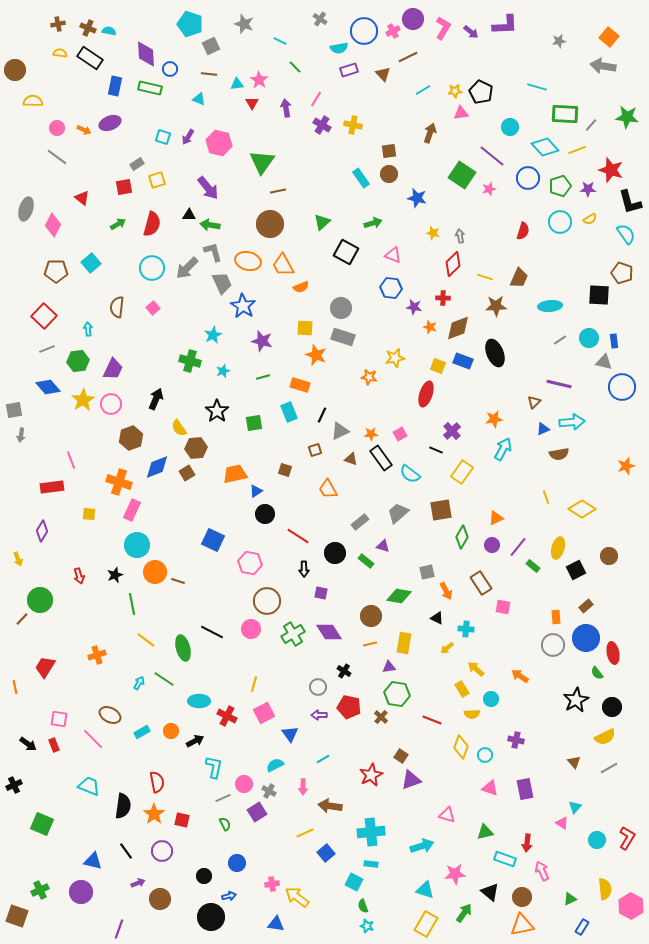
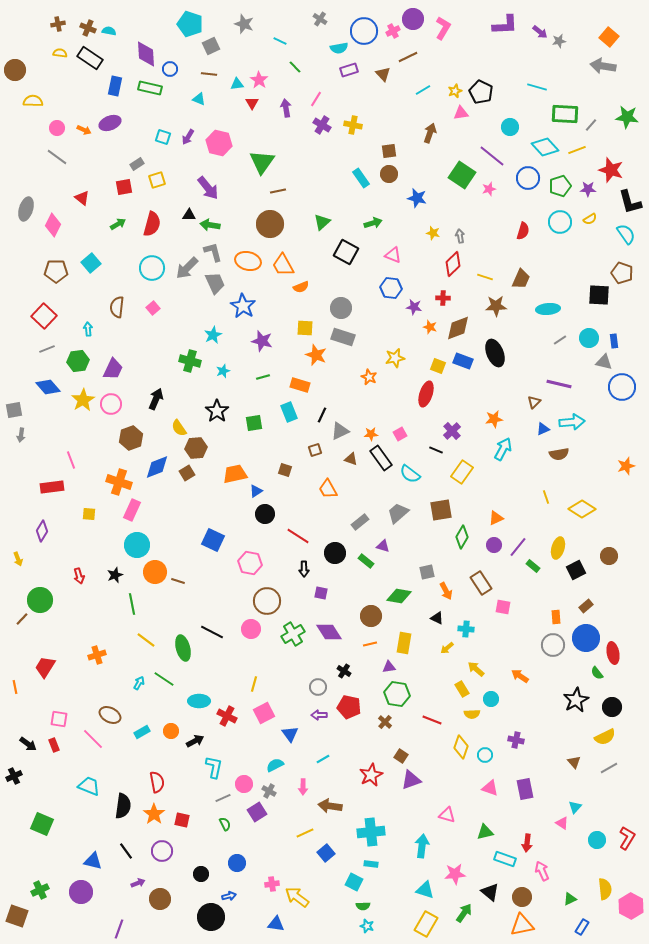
purple arrow at (471, 32): moved 69 px right
yellow star at (455, 91): rotated 16 degrees counterclockwise
brown trapezoid at (519, 278): moved 2 px right, 1 px down
gray trapezoid at (222, 283): moved 7 px left
cyan ellipse at (550, 306): moved 2 px left, 3 px down
orange star at (369, 377): rotated 14 degrees clockwise
purple circle at (492, 545): moved 2 px right
brown cross at (381, 717): moved 4 px right, 5 px down
black cross at (14, 785): moved 9 px up
cyan arrow at (422, 846): rotated 65 degrees counterclockwise
black circle at (204, 876): moved 3 px left, 2 px up
green semicircle at (363, 906): rotated 72 degrees counterclockwise
